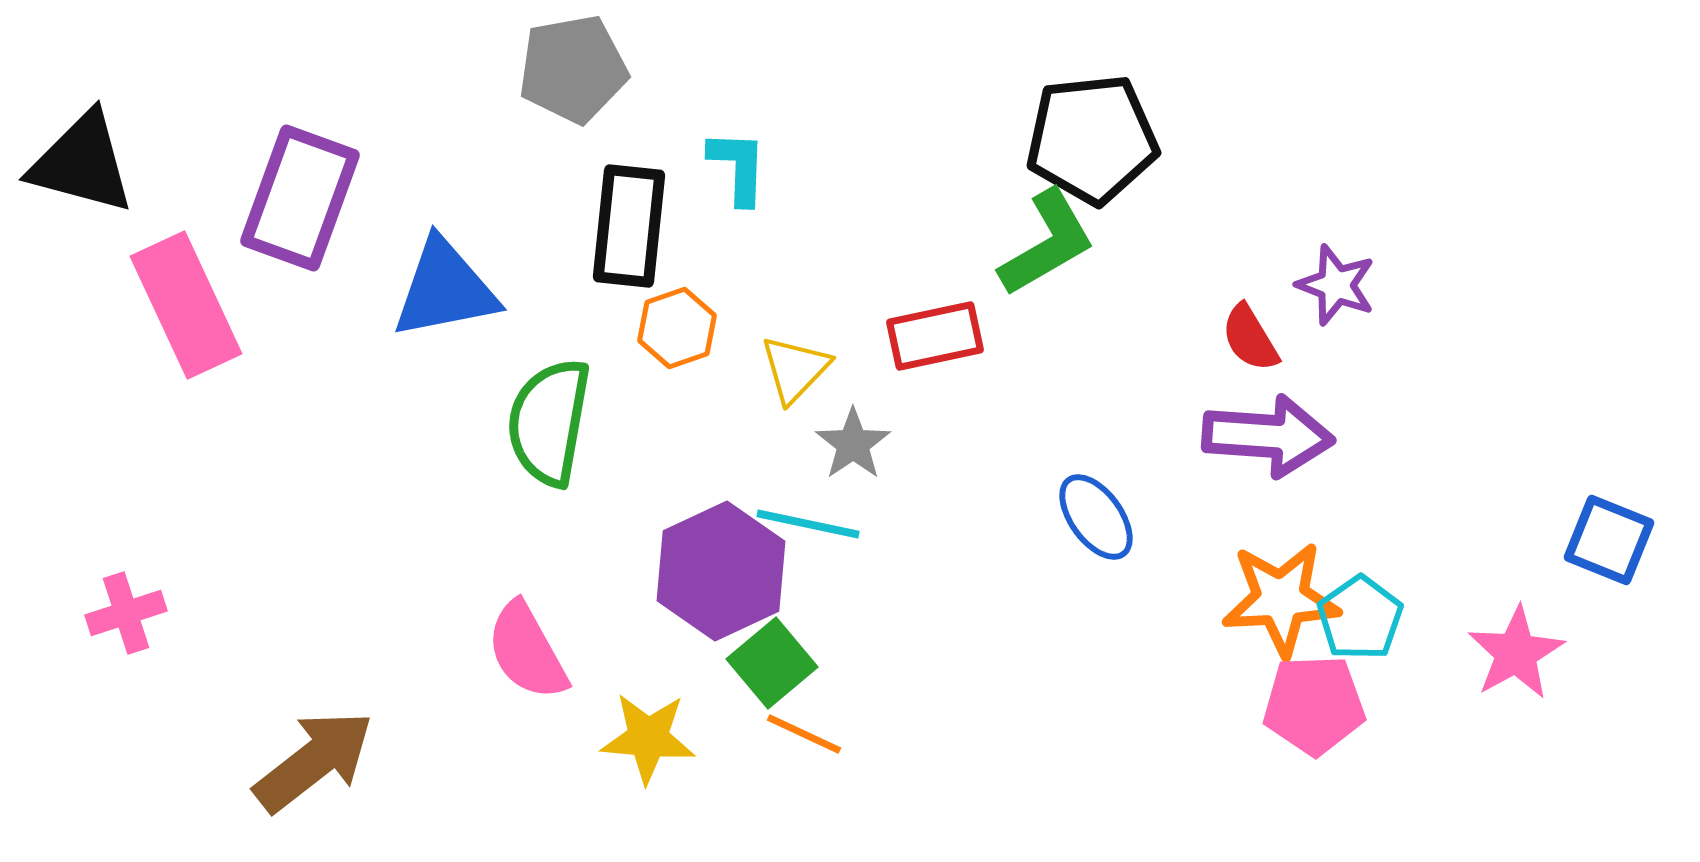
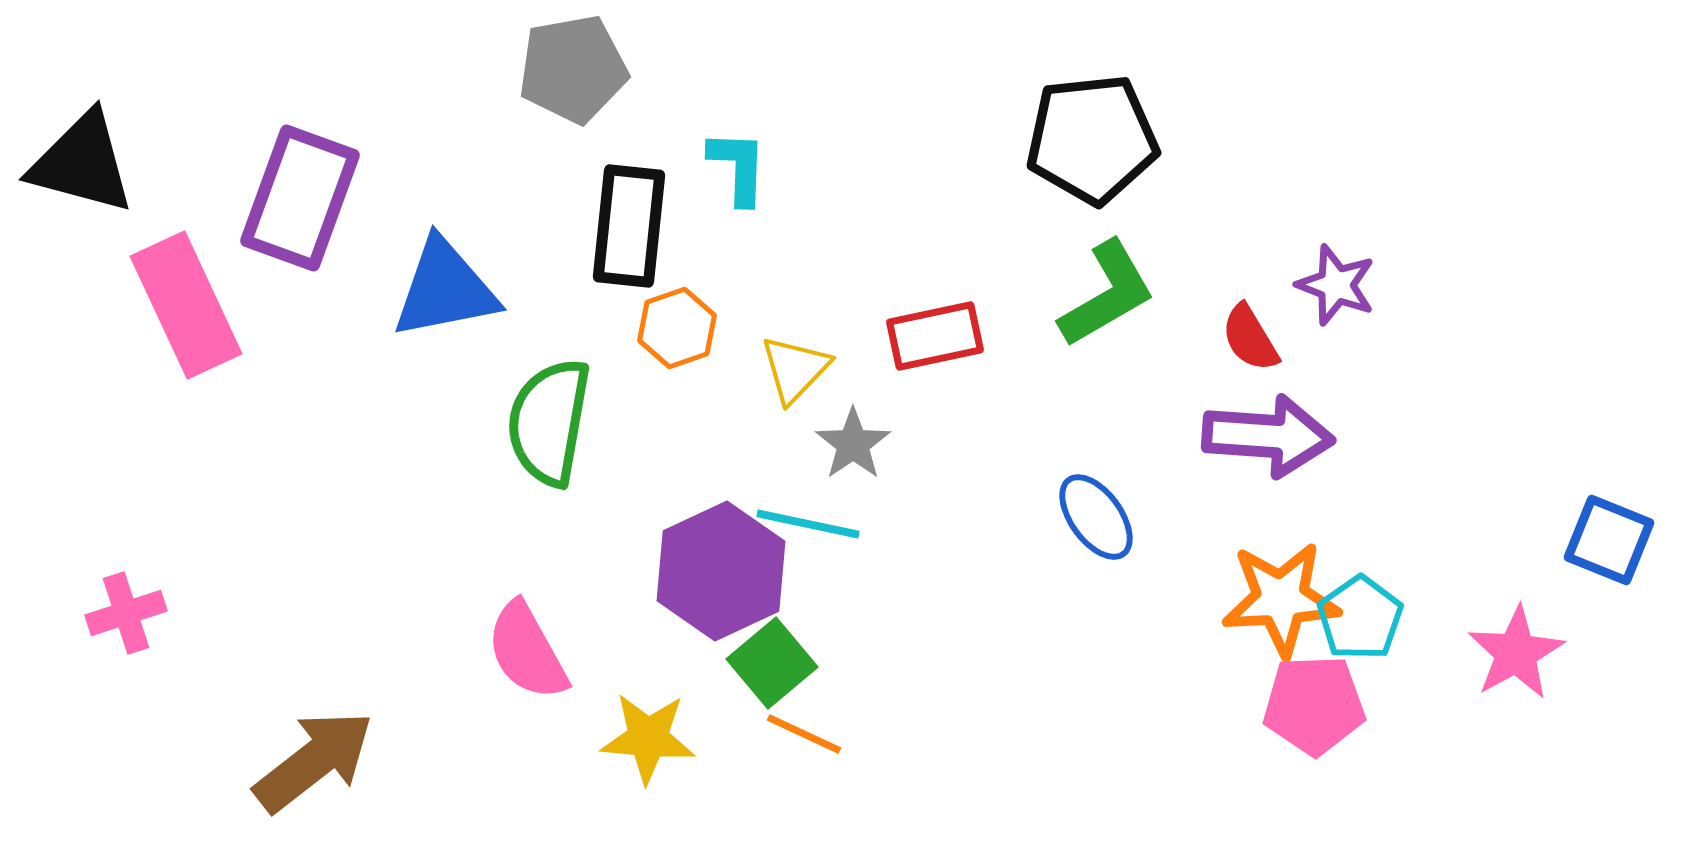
green L-shape: moved 60 px right, 51 px down
